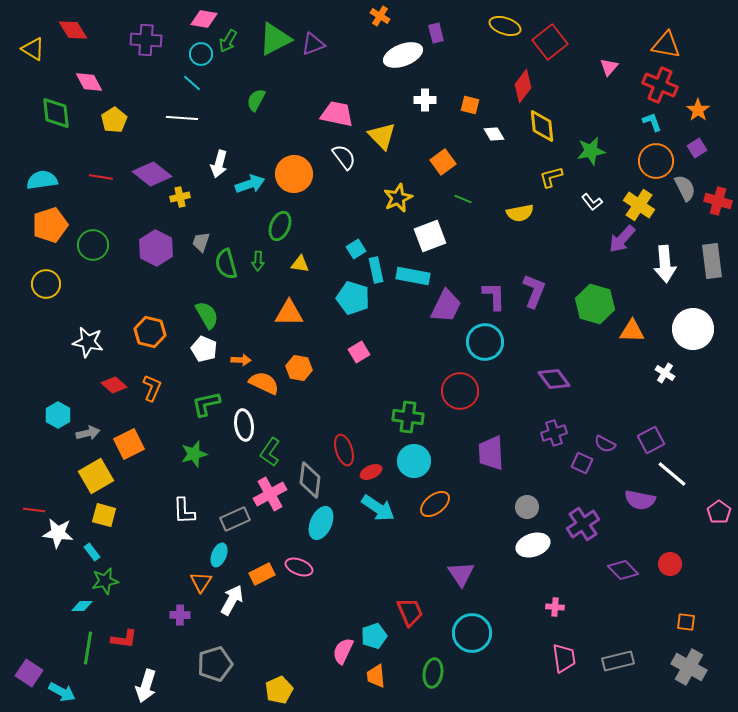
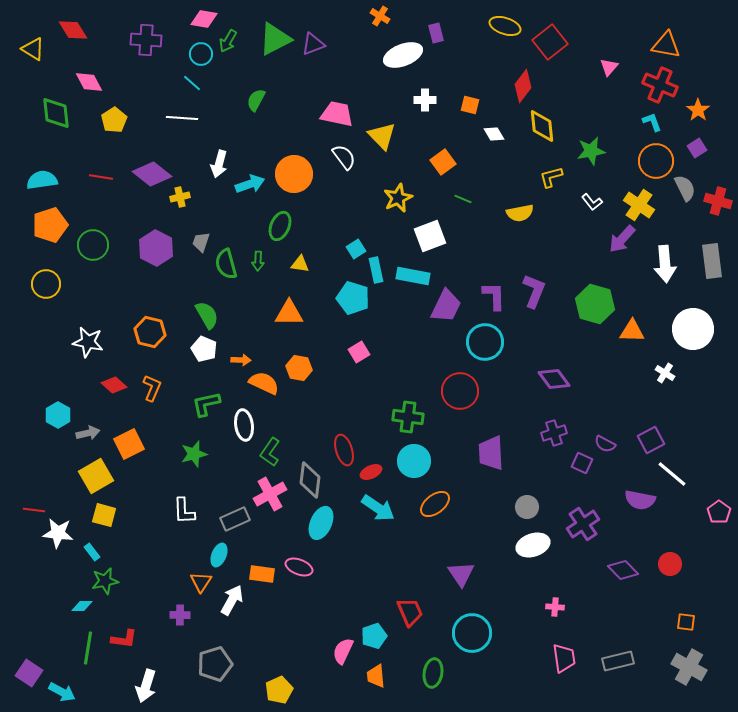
orange rectangle at (262, 574): rotated 35 degrees clockwise
